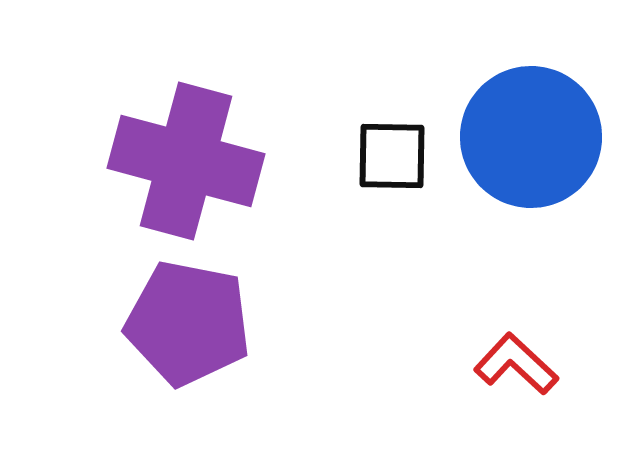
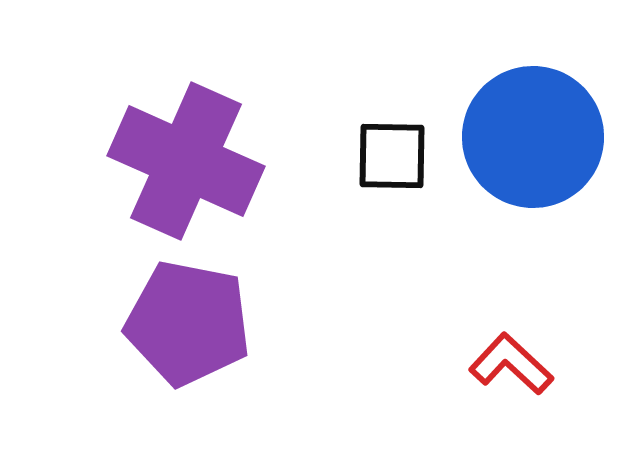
blue circle: moved 2 px right
purple cross: rotated 9 degrees clockwise
red L-shape: moved 5 px left
